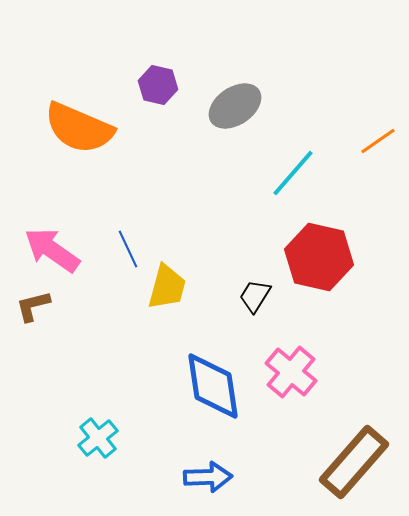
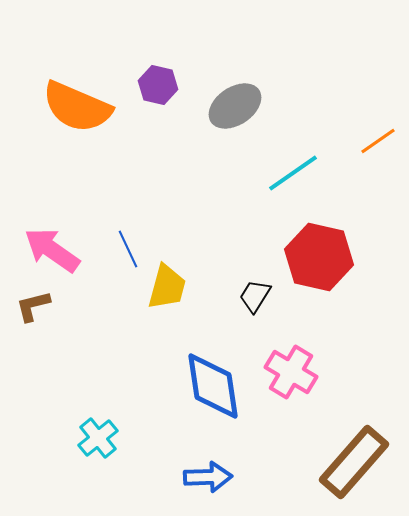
orange semicircle: moved 2 px left, 21 px up
cyan line: rotated 14 degrees clockwise
pink cross: rotated 9 degrees counterclockwise
